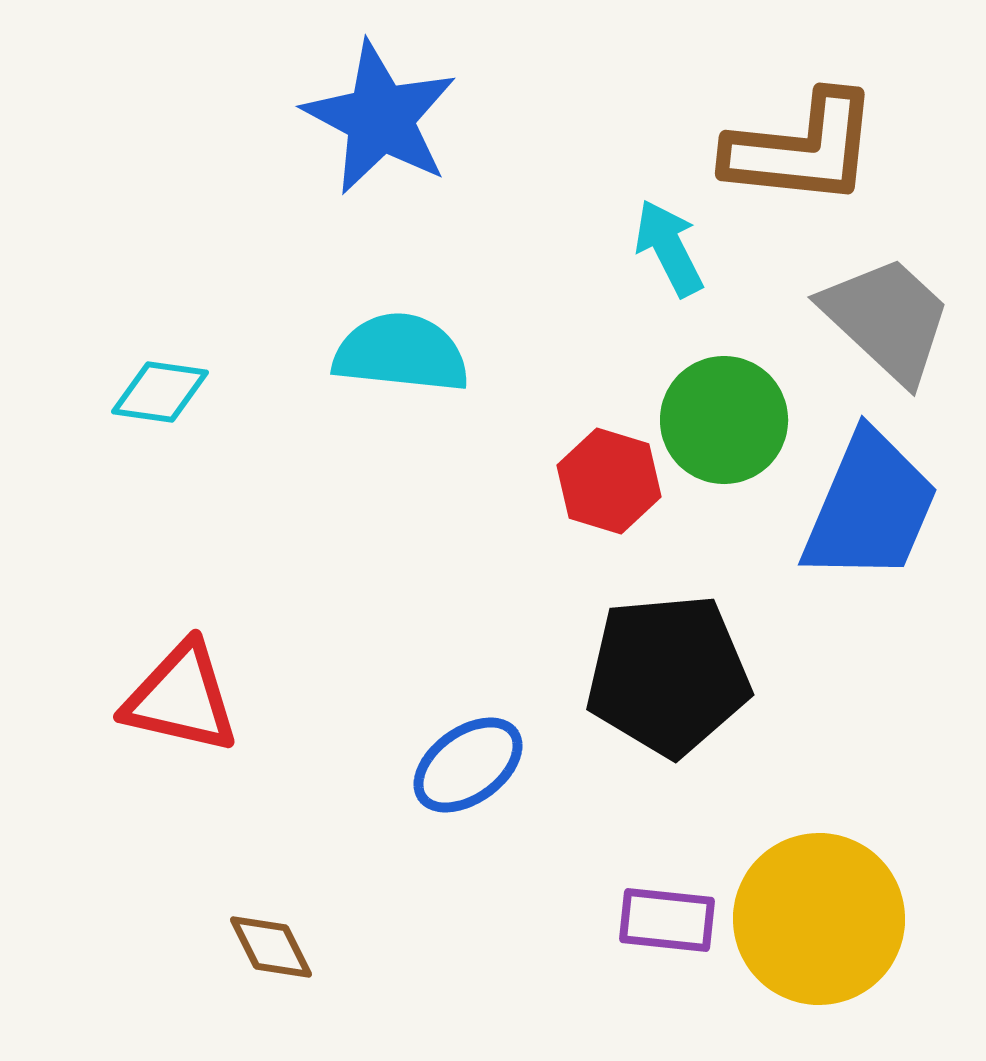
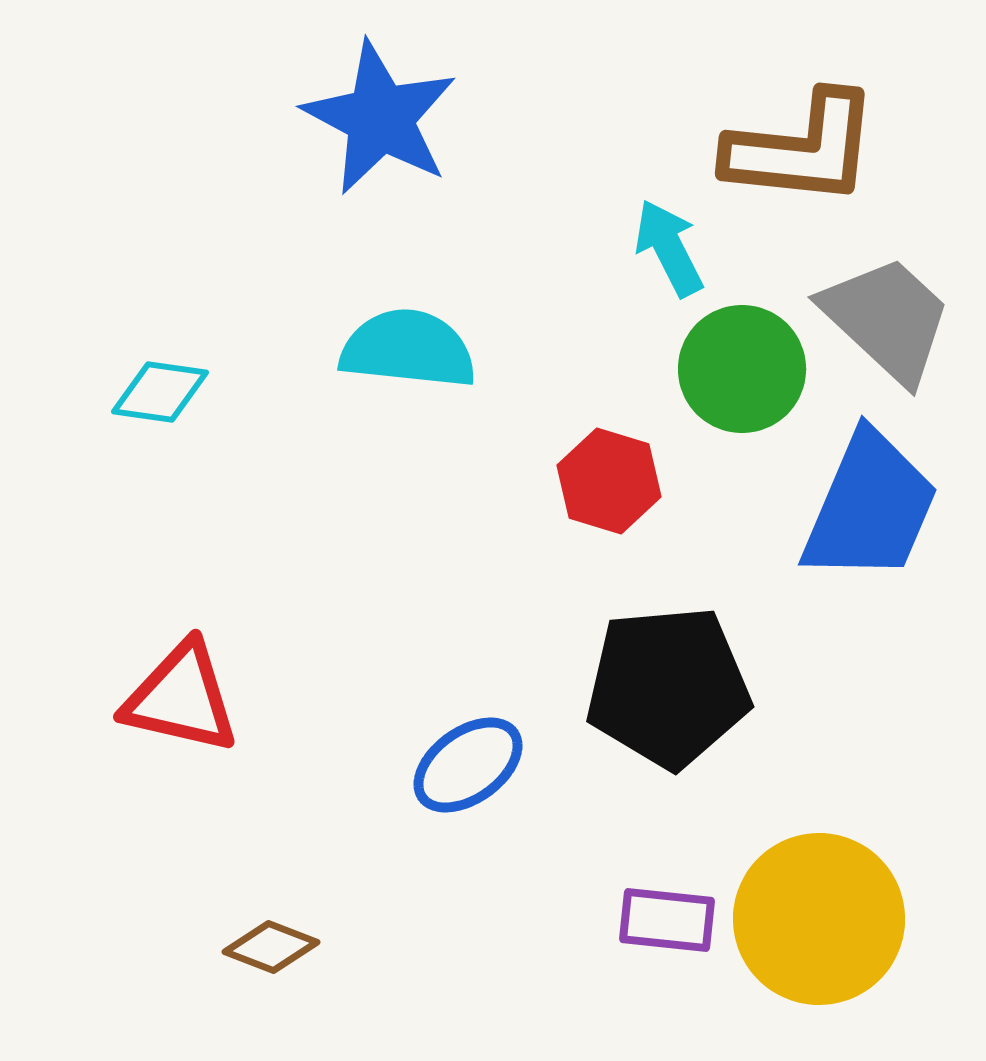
cyan semicircle: moved 7 px right, 4 px up
green circle: moved 18 px right, 51 px up
black pentagon: moved 12 px down
brown diamond: rotated 42 degrees counterclockwise
